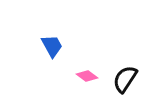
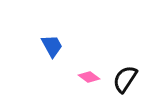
pink diamond: moved 2 px right, 1 px down
